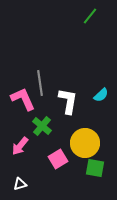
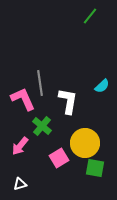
cyan semicircle: moved 1 px right, 9 px up
pink square: moved 1 px right, 1 px up
